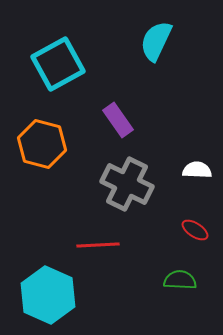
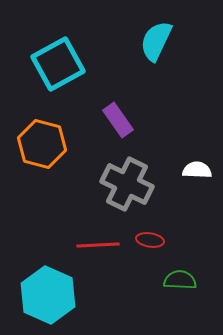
red ellipse: moved 45 px left, 10 px down; rotated 24 degrees counterclockwise
